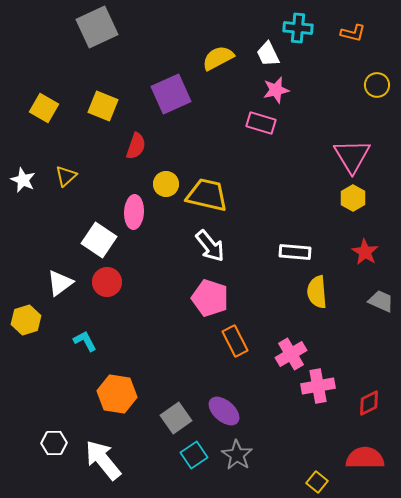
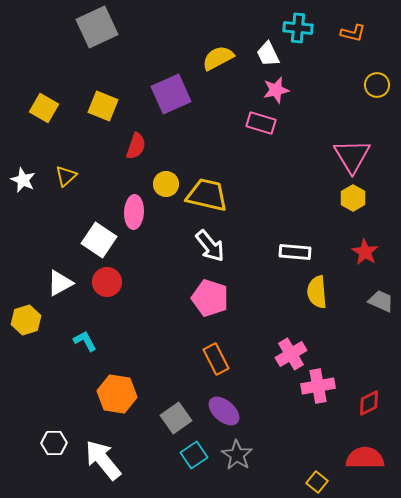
white triangle at (60, 283): rotated 8 degrees clockwise
orange rectangle at (235, 341): moved 19 px left, 18 px down
